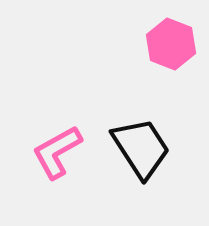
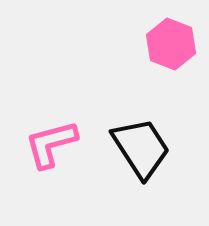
pink L-shape: moved 6 px left, 8 px up; rotated 14 degrees clockwise
